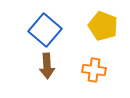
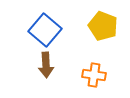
brown arrow: moved 1 px left, 1 px up
orange cross: moved 5 px down
